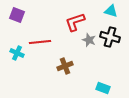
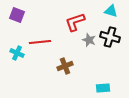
cyan rectangle: rotated 24 degrees counterclockwise
